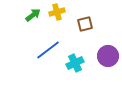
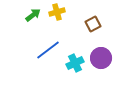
brown square: moved 8 px right; rotated 14 degrees counterclockwise
purple circle: moved 7 px left, 2 px down
